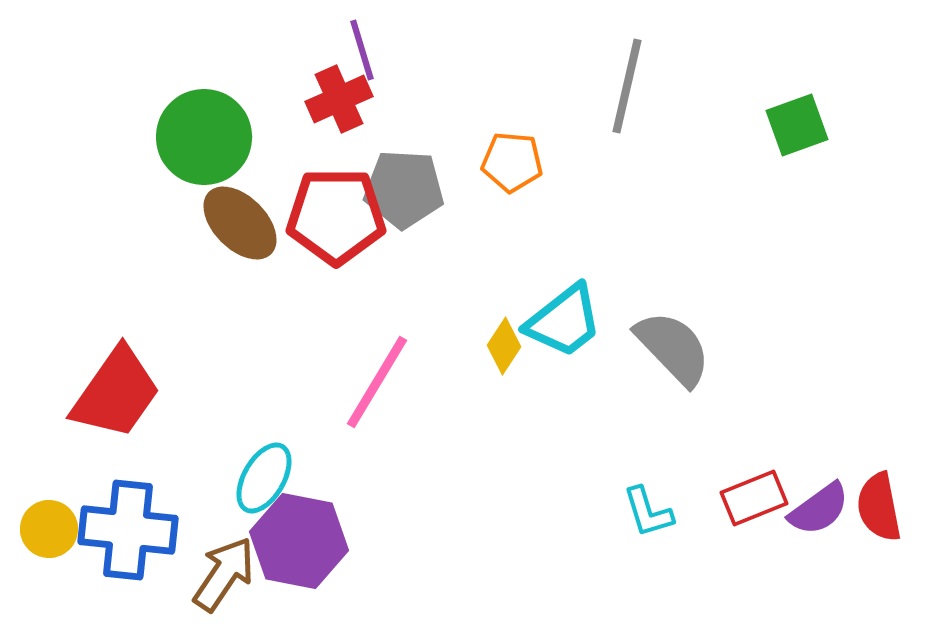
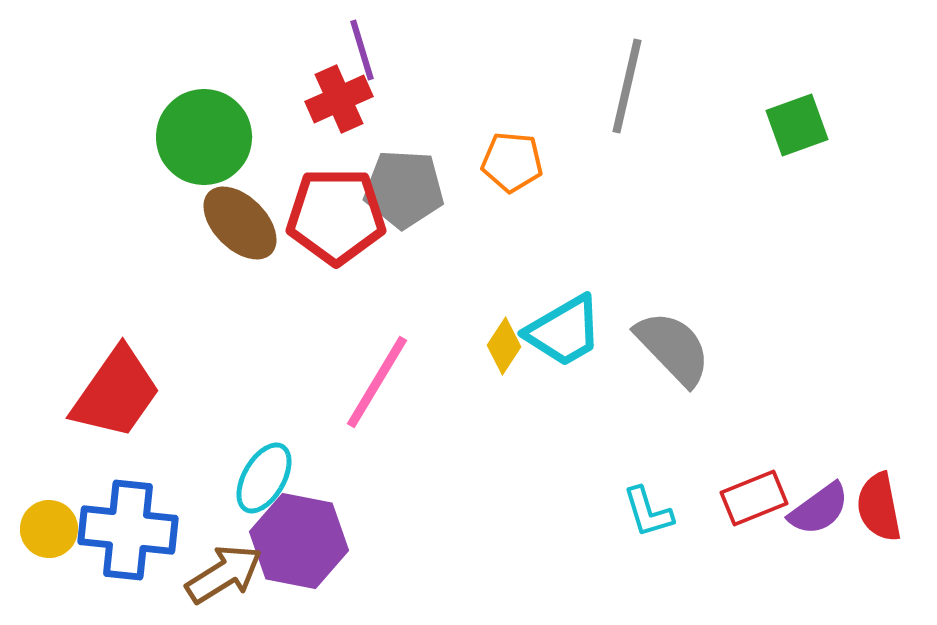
cyan trapezoid: moved 10 px down; rotated 8 degrees clockwise
brown arrow: rotated 24 degrees clockwise
